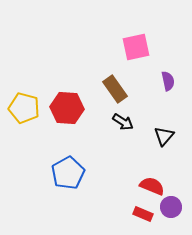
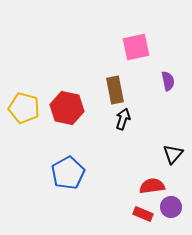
brown rectangle: moved 1 px down; rotated 24 degrees clockwise
red hexagon: rotated 8 degrees clockwise
black arrow: moved 3 px up; rotated 105 degrees counterclockwise
black triangle: moved 9 px right, 18 px down
red semicircle: rotated 30 degrees counterclockwise
